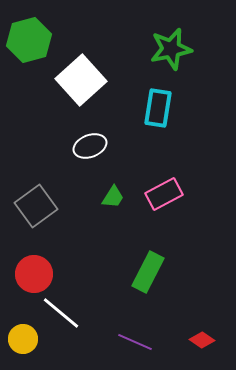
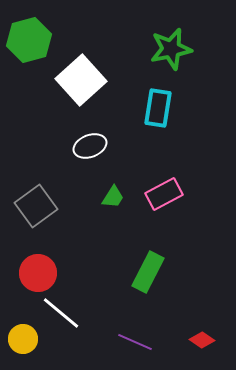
red circle: moved 4 px right, 1 px up
